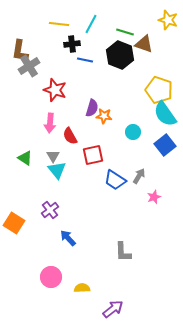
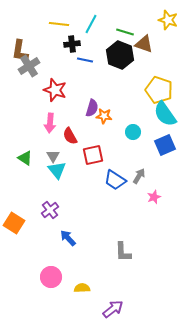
blue square: rotated 15 degrees clockwise
